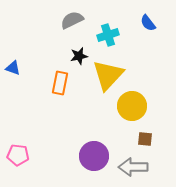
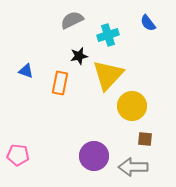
blue triangle: moved 13 px right, 3 px down
